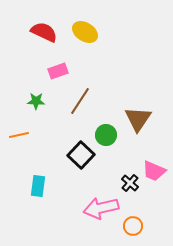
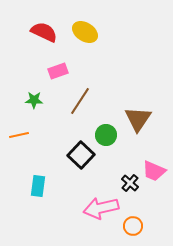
green star: moved 2 px left, 1 px up
